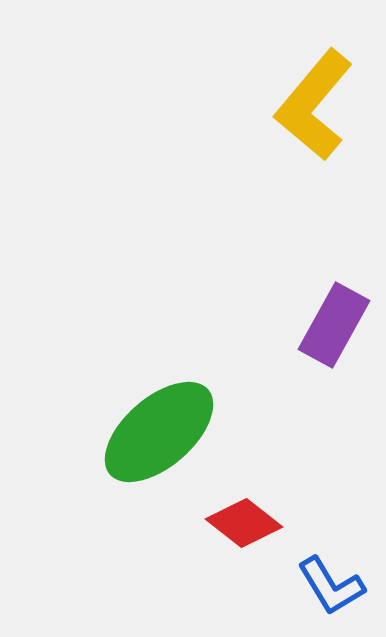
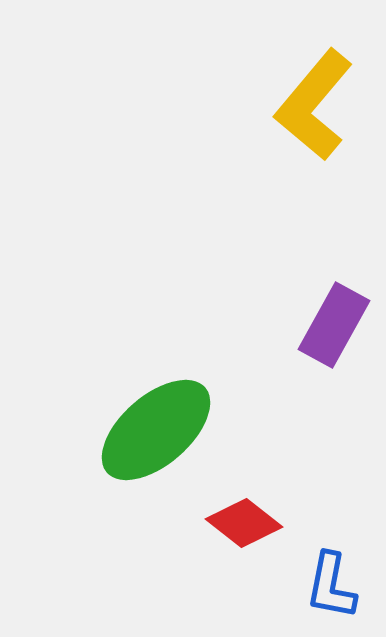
green ellipse: moved 3 px left, 2 px up
blue L-shape: rotated 42 degrees clockwise
